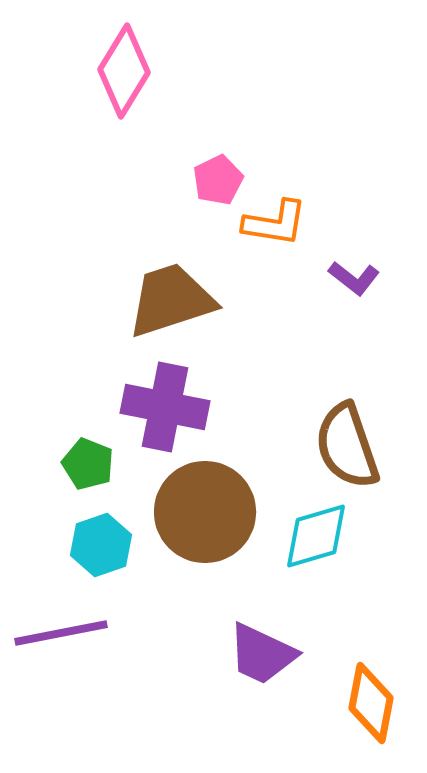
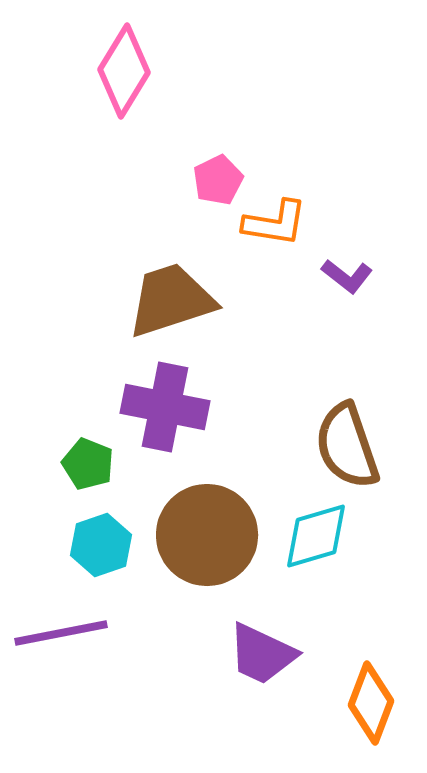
purple L-shape: moved 7 px left, 2 px up
brown circle: moved 2 px right, 23 px down
orange diamond: rotated 10 degrees clockwise
